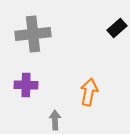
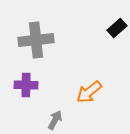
gray cross: moved 3 px right, 6 px down
orange arrow: rotated 140 degrees counterclockwise
gray arrow: rotated 30 degrees clockwise
